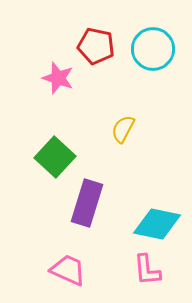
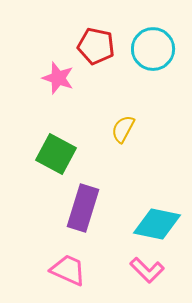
green square: moved 1 px right, 3 px up; rotated 15 degrees counterclockwise
purple rectangle: moved 4 px left, 5 px down
pink L-shape: rotated 40 degrees counterclockwise
